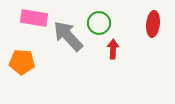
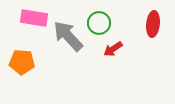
red arrow: rotated 126 degrees counterclockwise
